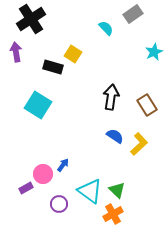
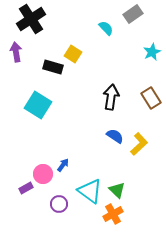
cyan star: moved 2 px left
brown rectangle: moved 4 px right, 7 px up
